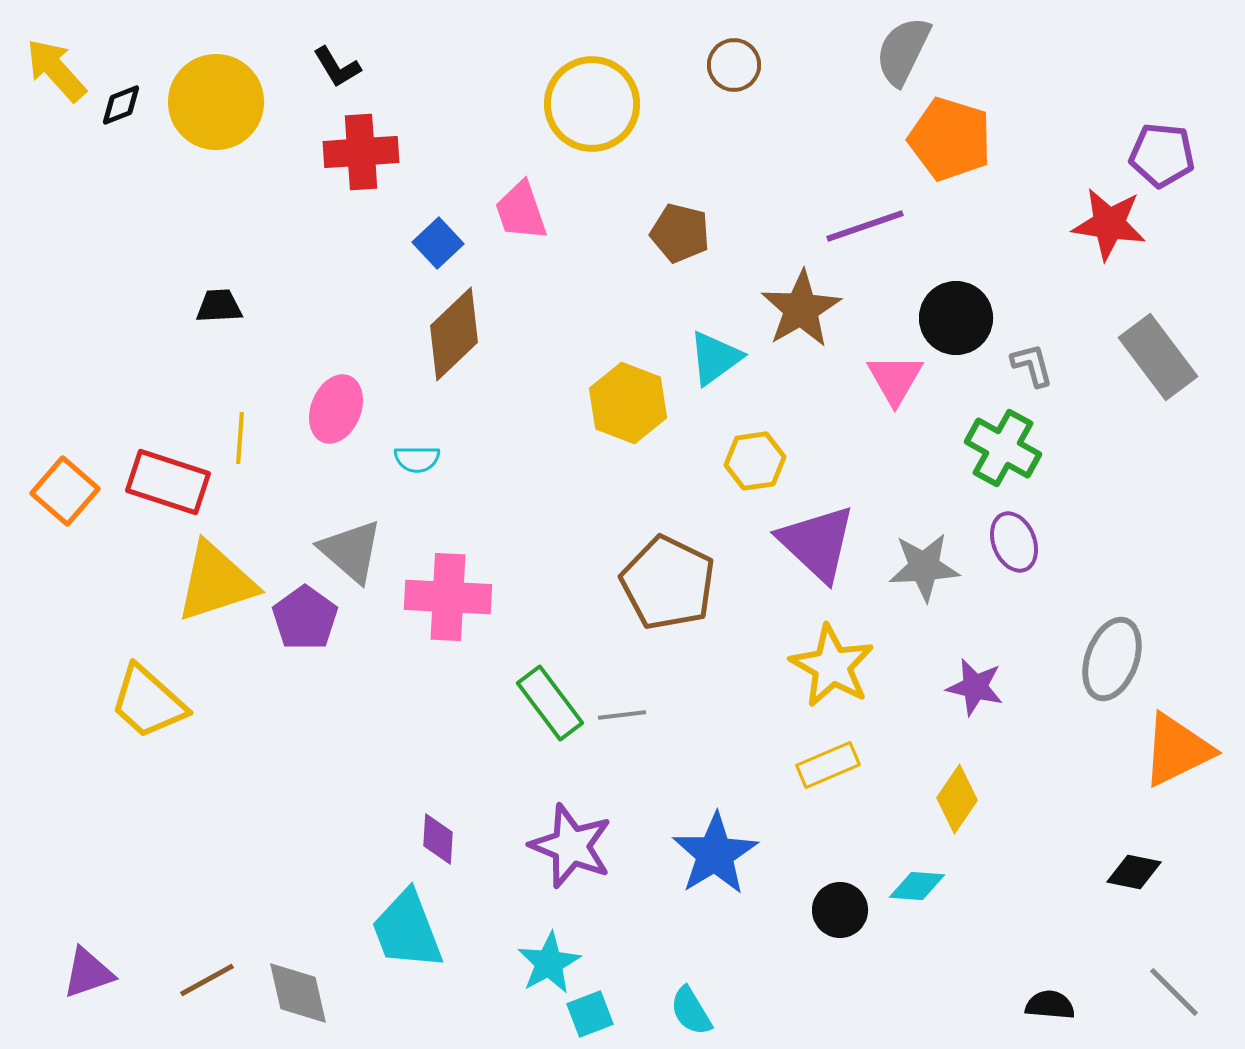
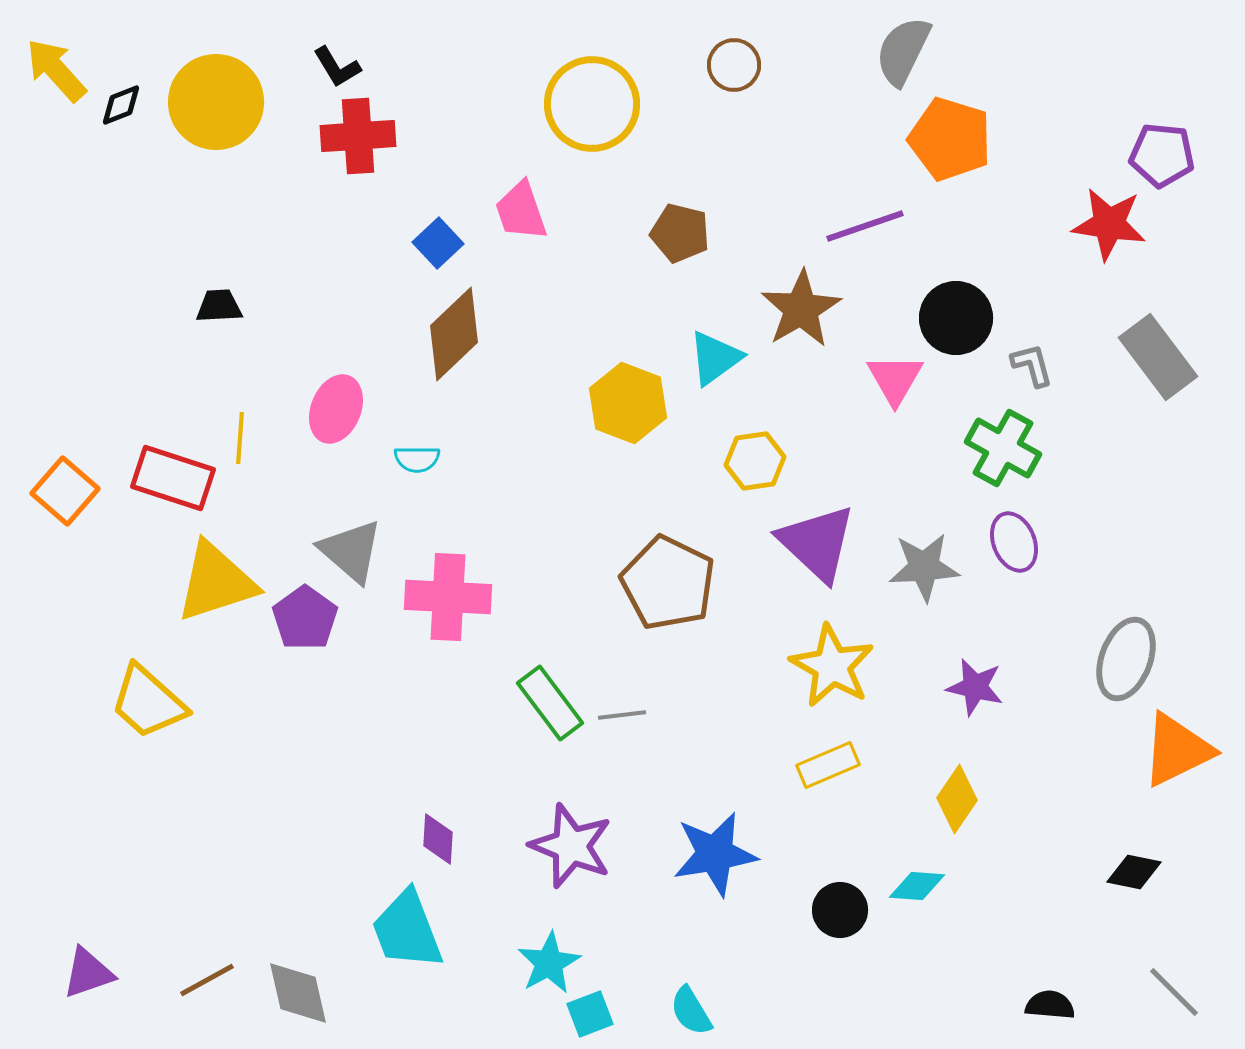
red cross at (361, 152): moved 3 px left, 16 px up
red rectangle at (168, 482): moved 5 px right, 4 px up
gray ellipse at (1112, 659): moved 14 px right
blue star at (715, 854): rotated 22 degrees clockwise
